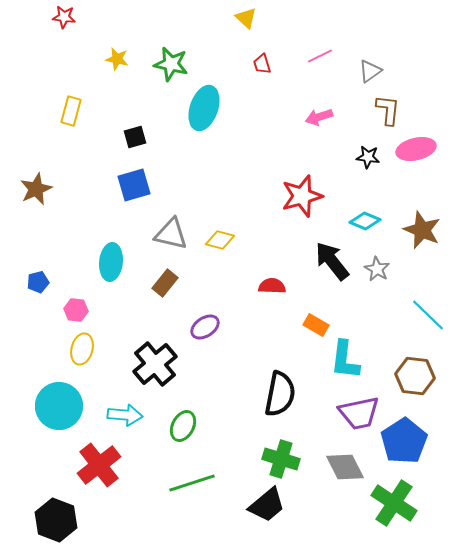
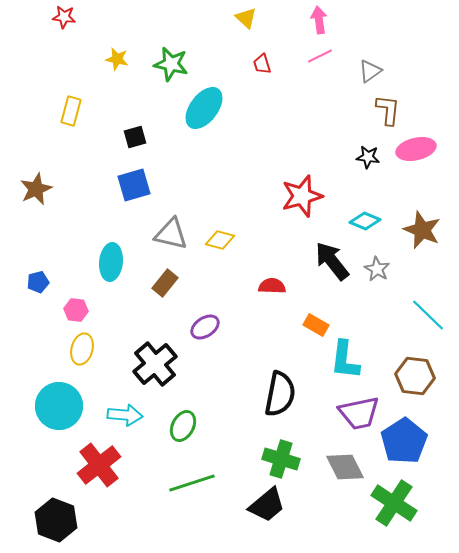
cyan ellipse at (204, 108): rotated 18 degrees clockwise
pink arrow at (319, 117): moved 97 px up; rotated 100 degrees clockwise
